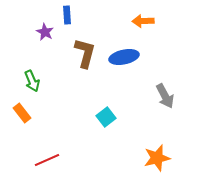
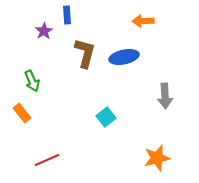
purple star: moved 1 px left, 1 px up; rotated 12 degrees clockwise
gray arrow: rotated 25 degrees clockwise
